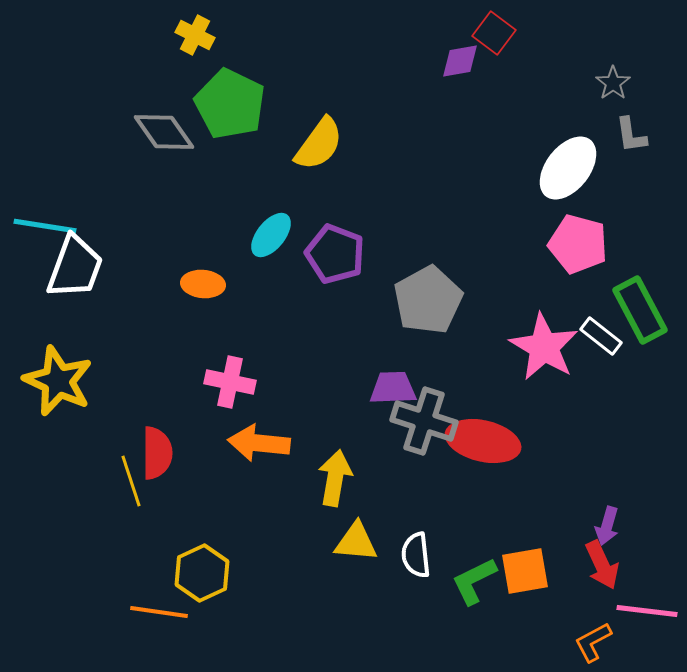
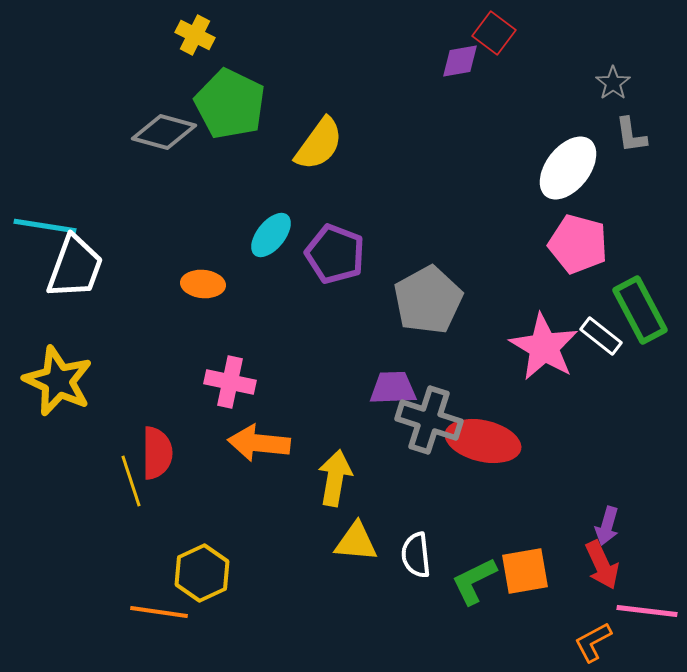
gray diamond: rotated 40 degrees counterclockwise
gray cross: moved 5 px right, 1 px up
